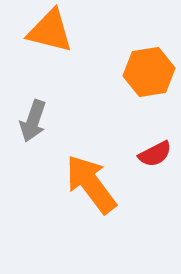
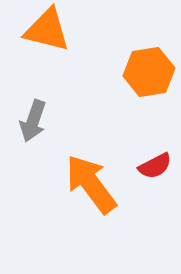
orange triangle: moved 3 px left, 1 px up
red semicircle: moved 12 px down
